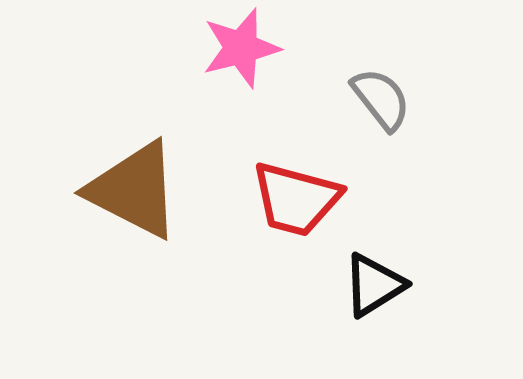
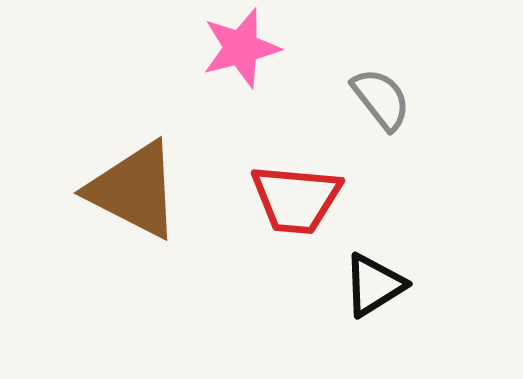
red trapezoid: rotated 10 degrees counterclockwise
